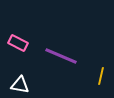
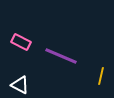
pink rectangle: moved 3 px right, 1 px up
white triangle: rotated 18 degrees clockwise
